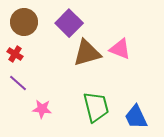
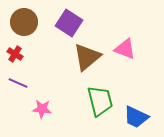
purple square: rotated 12 degrees counterclockwise
pink triangle: moved 5 px right
brown triangle: moved 4 px down; rotated 24 degrees counterclockwise
purple line: rotated 18 degrees counterclockwise
green trapezoid: moved 4 px right, 6 px up
blue trapezoid: rotated 40 degrees counterclockwise
